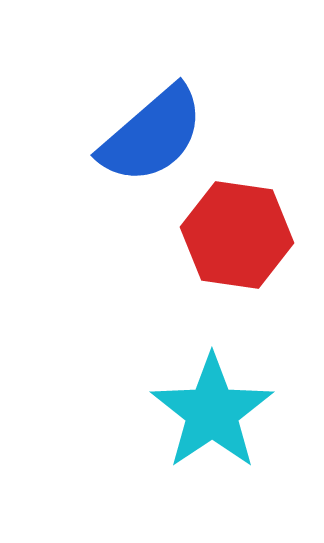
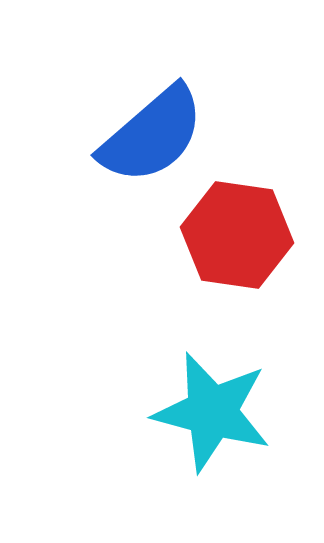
cyan star: rotated 23 degrees counterclockwise
